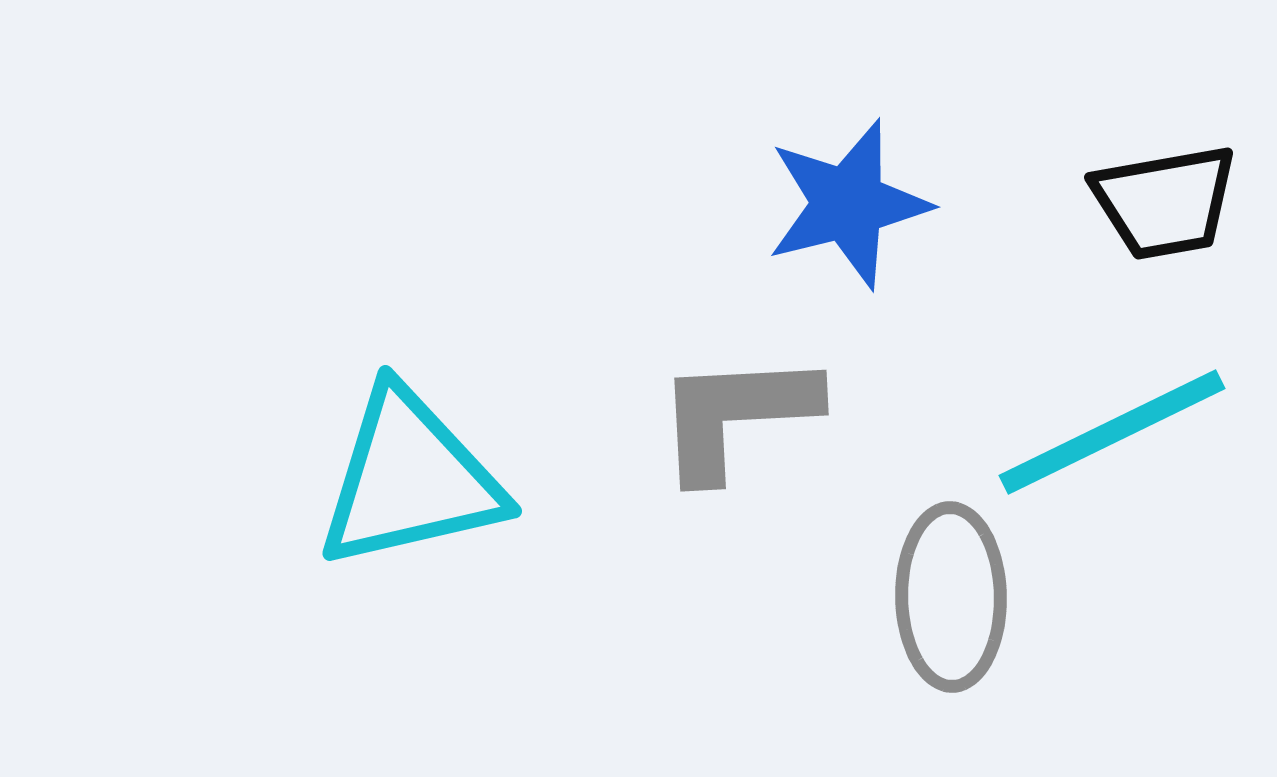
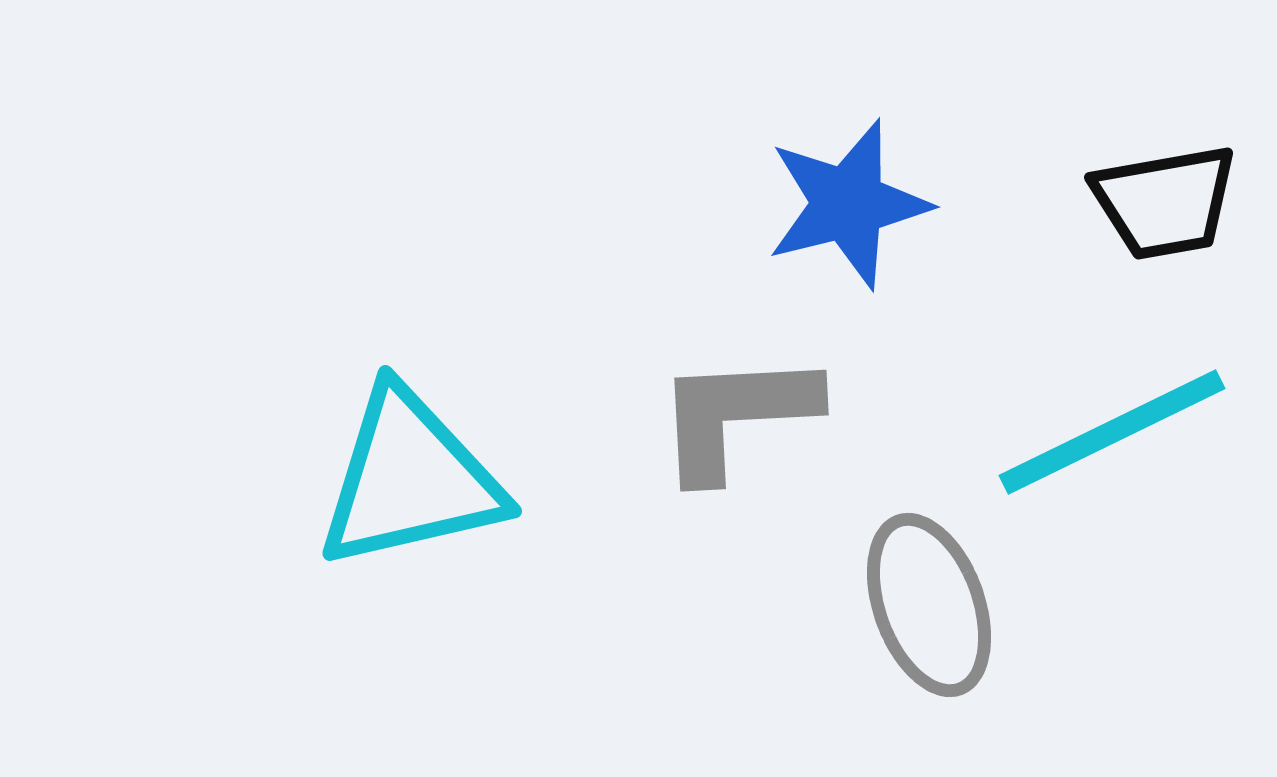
gray ellipse: moved 22 px left, 8 px down; rotated 19 degrees counterclockwise
